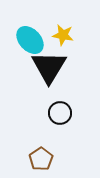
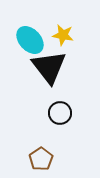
black triangle: rotated 9 degrees counterclockwise
